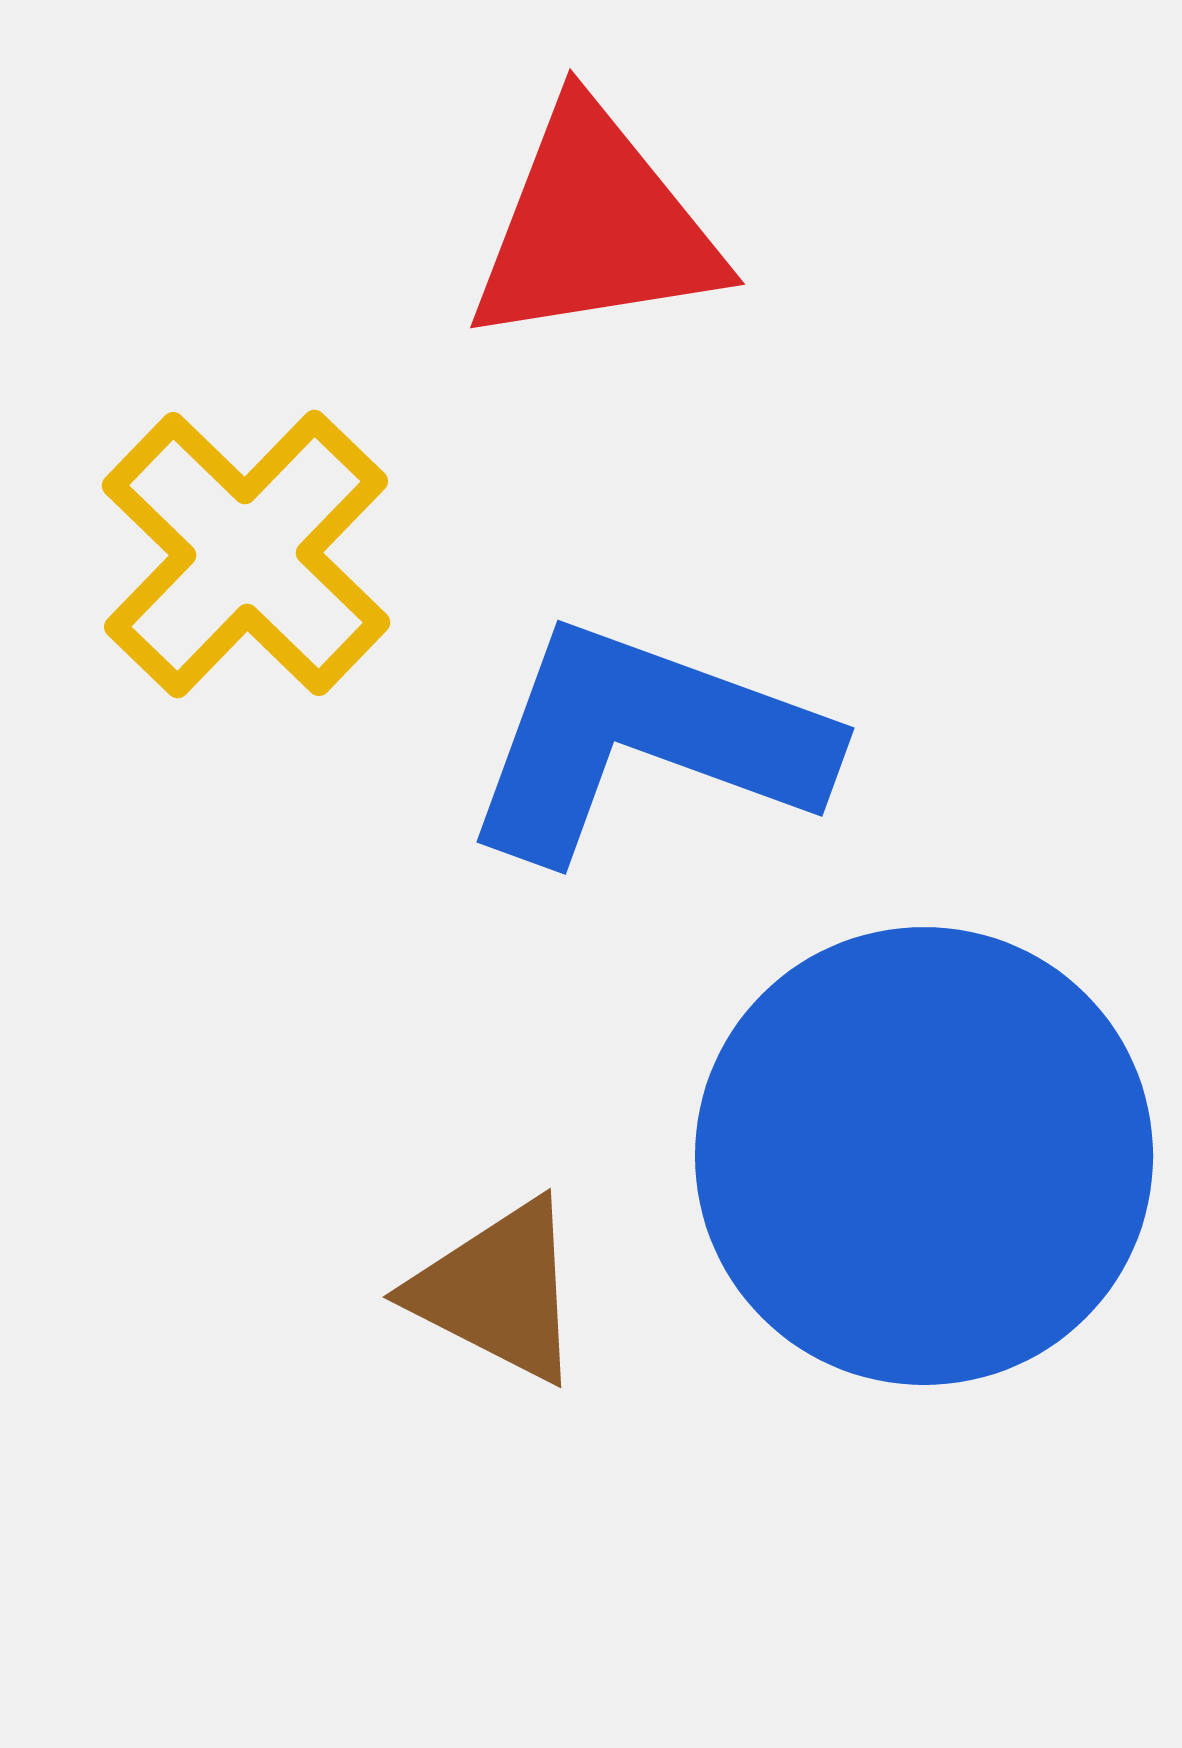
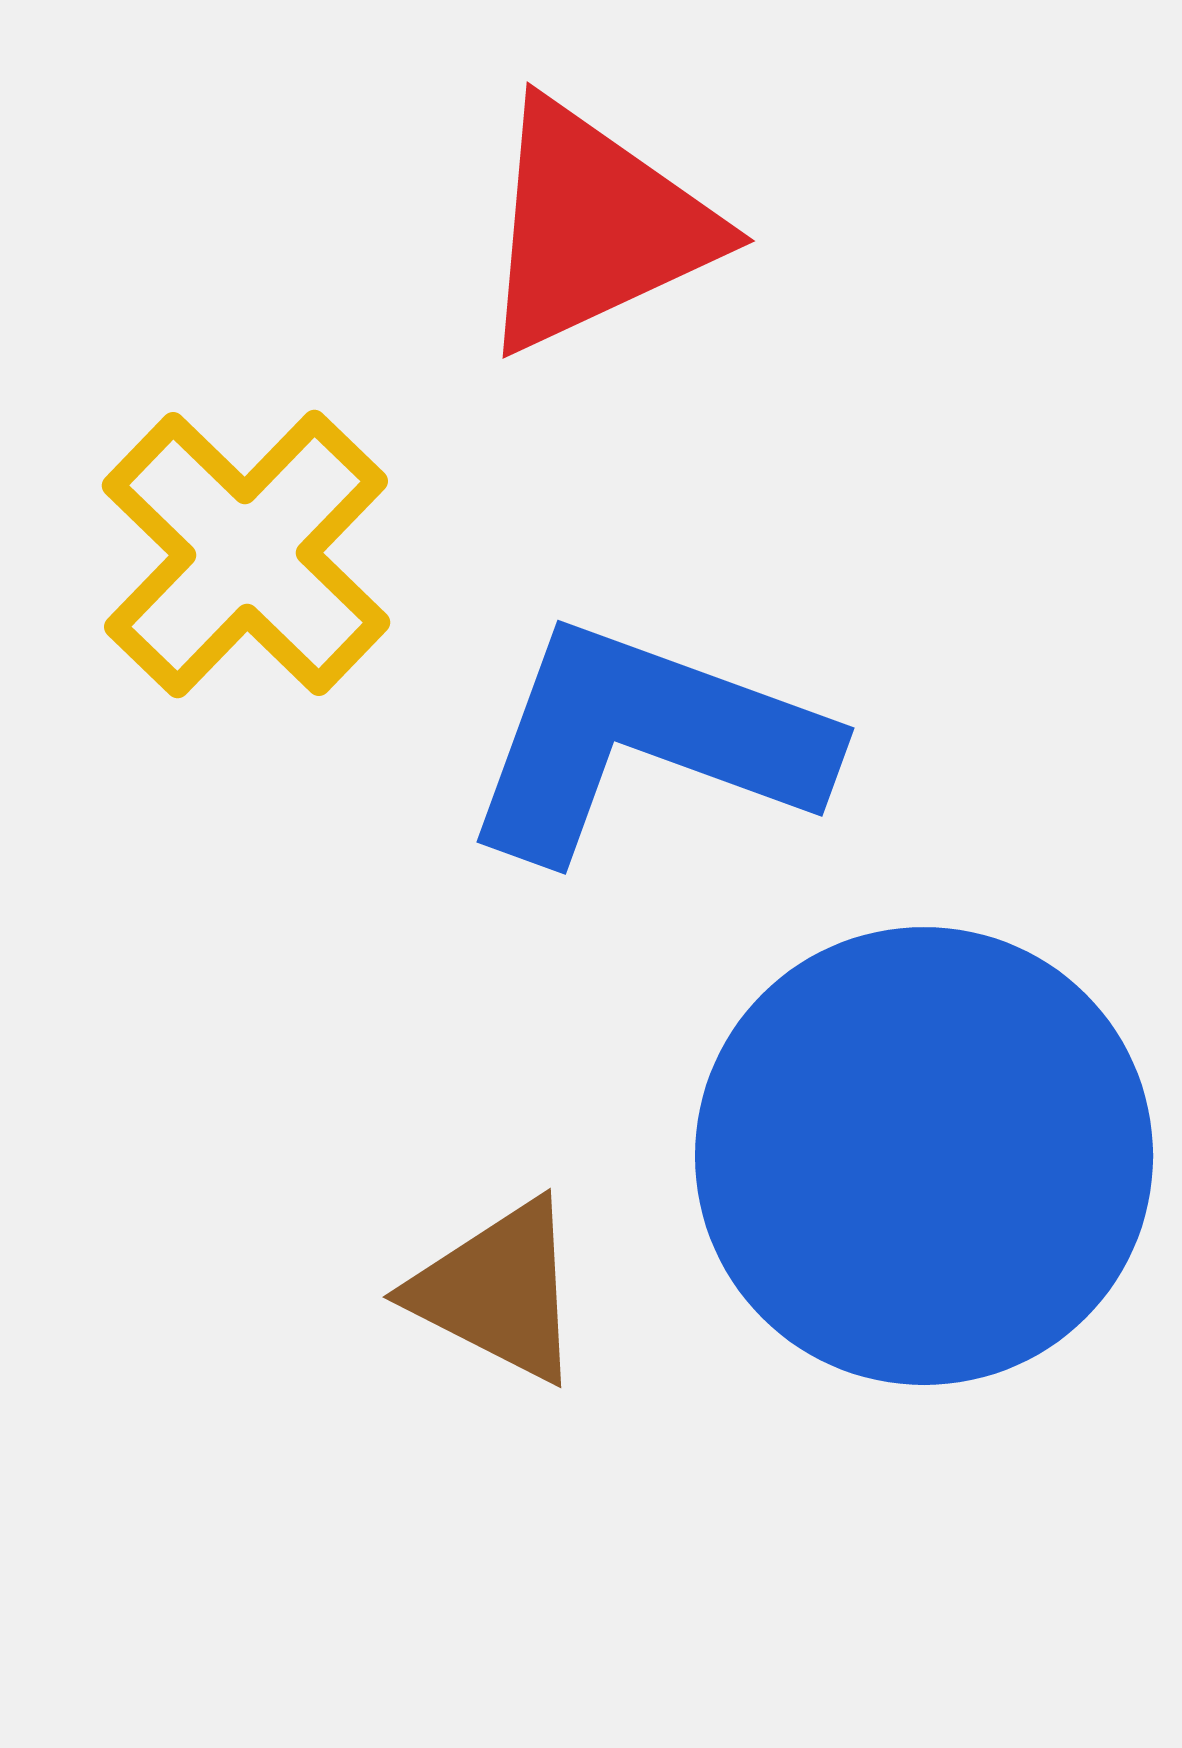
red triangle: rotated 16 degrees counterclockwise
